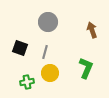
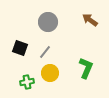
brown arrow: moved 2 px left, 10 px up; rotated 35 degrees counterclockwise
gray line: rotated 24 degrees clockwise
